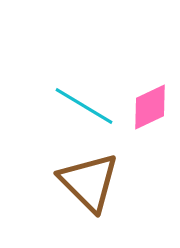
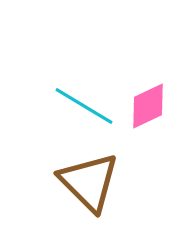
pink diamond: moved 2 px left, 1 px up
